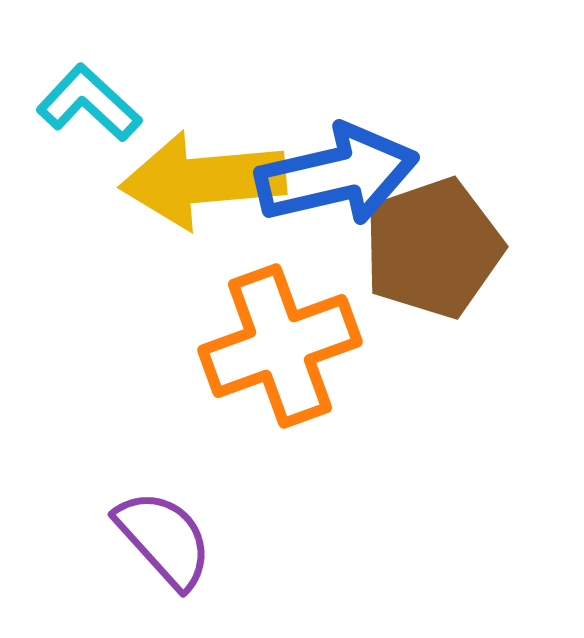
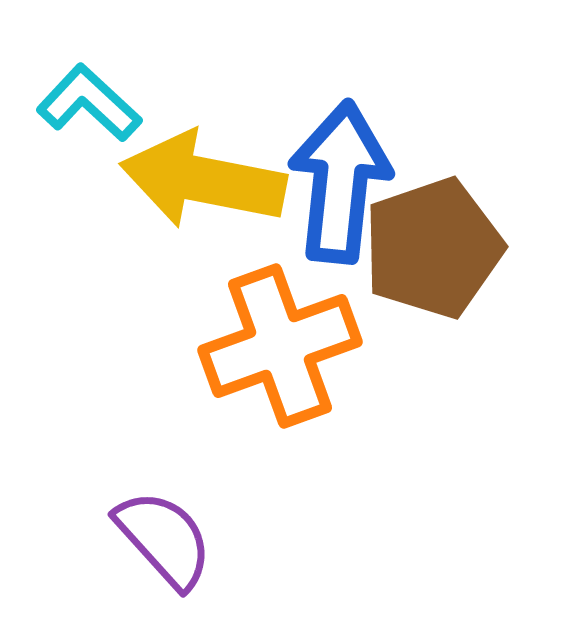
blue arrow: moved 3 px right, 7 px down; rotated 71 degrees counterclockwise
yellow arrow: rotated 16 degrees clockwise
